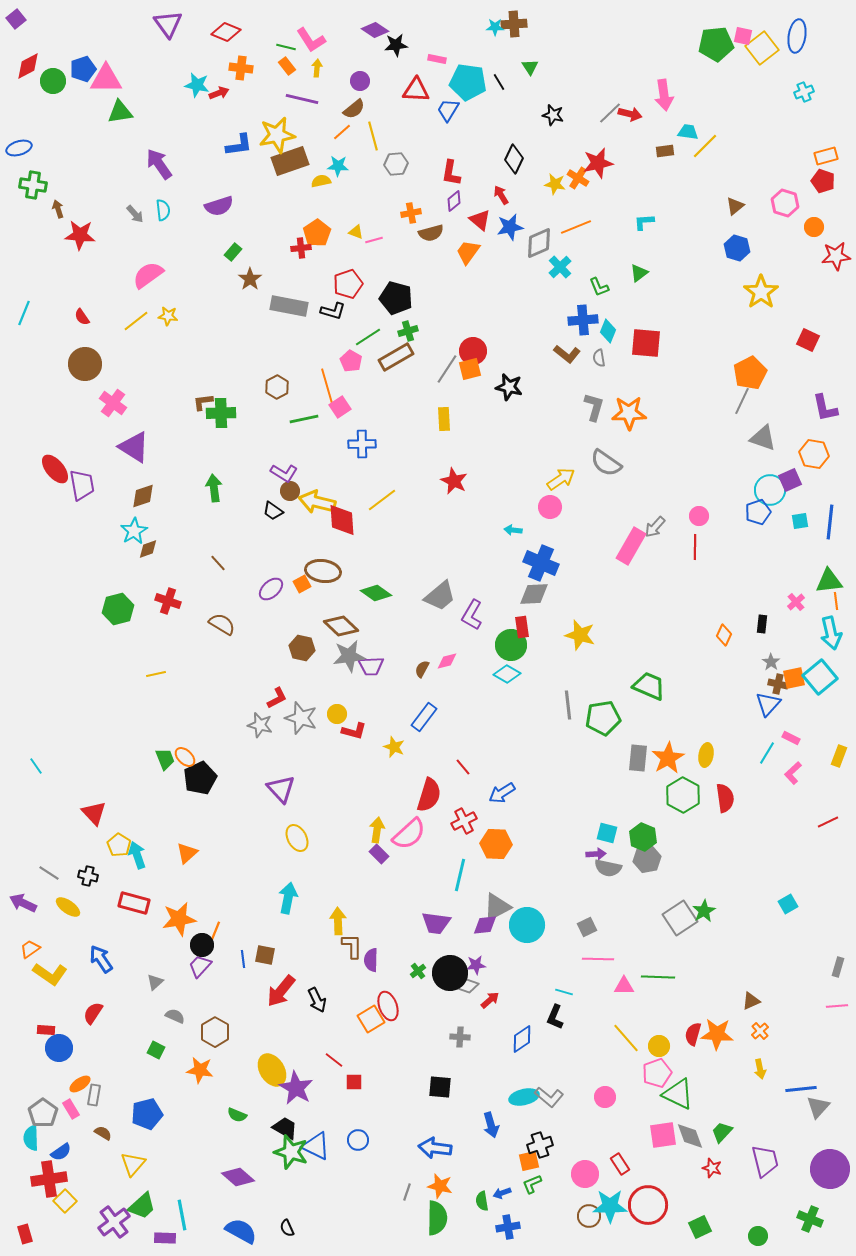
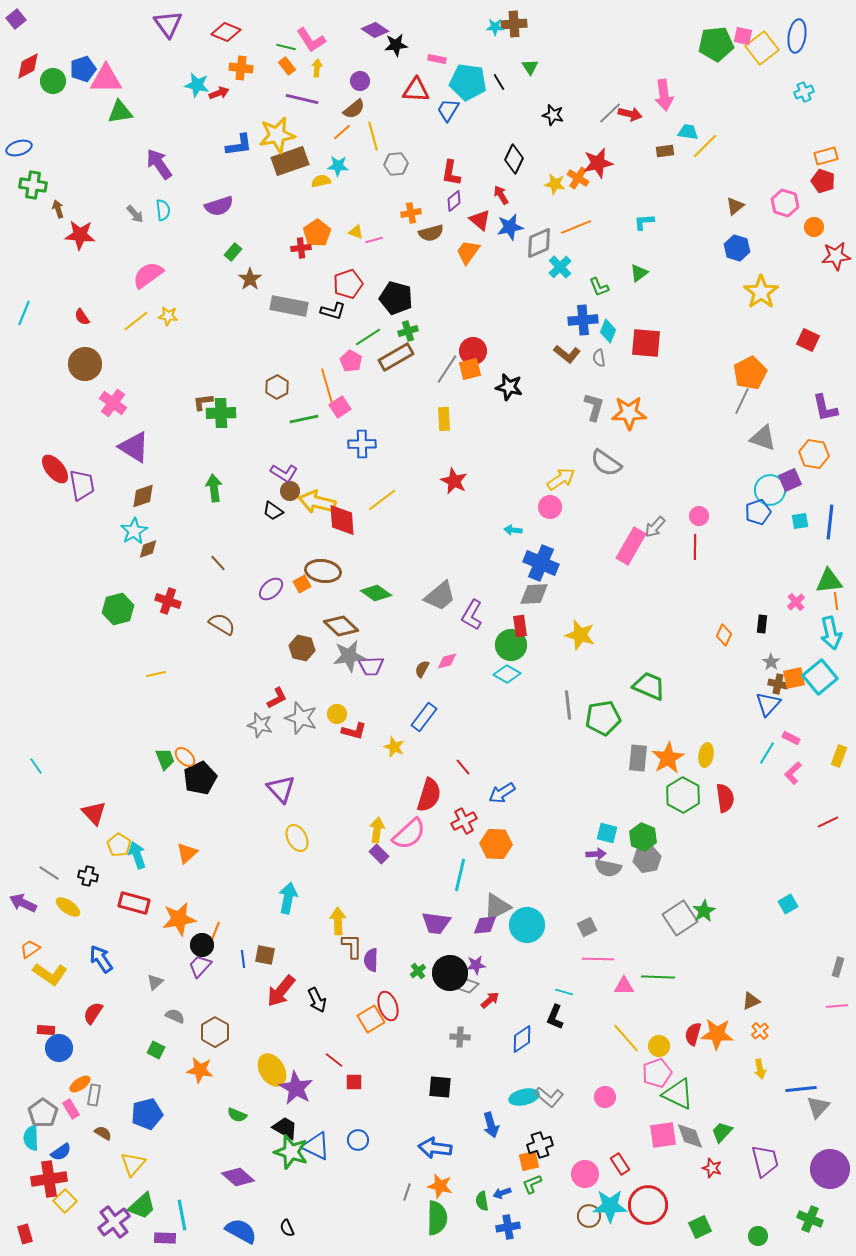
red rectangle at (522, 627): moved 2 px left, 1 px up
